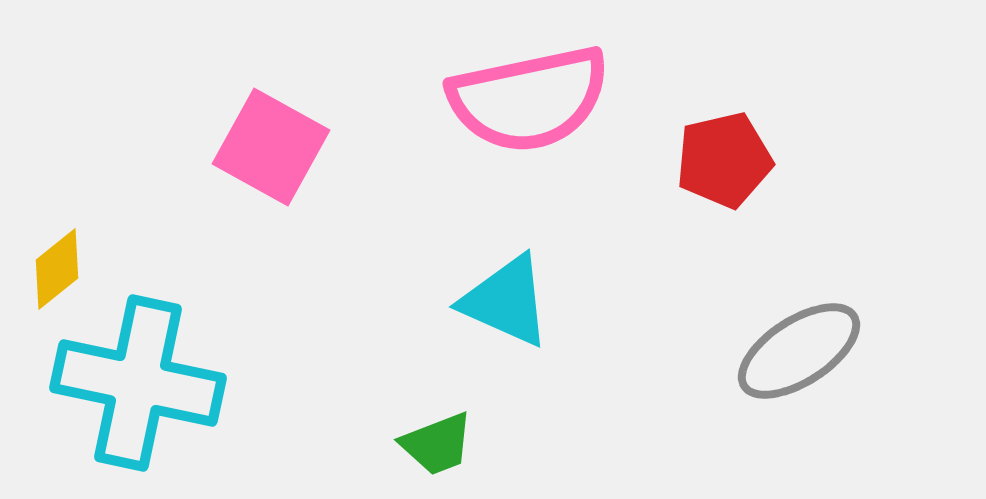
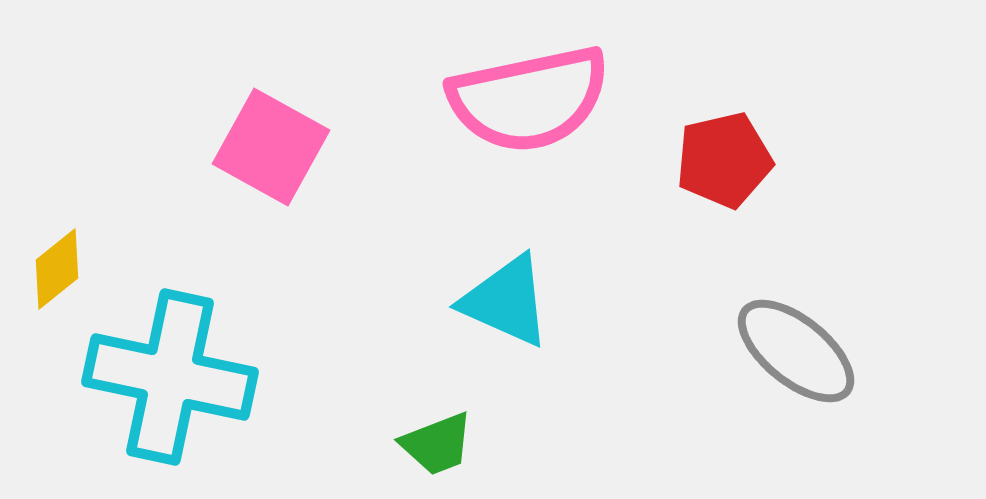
gray ellipse: moved 3 px left; rotated 72 degrees clockwise
cyan cross: moved 32 px right, 6 px up
